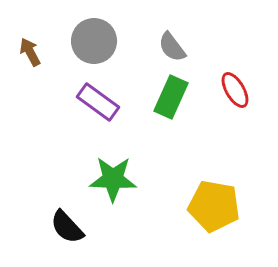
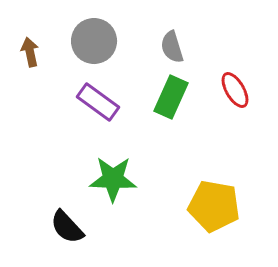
gray semicircle: rotated 20 degrees clockwise
brown arrow: rotated 16 degrees clockwise
